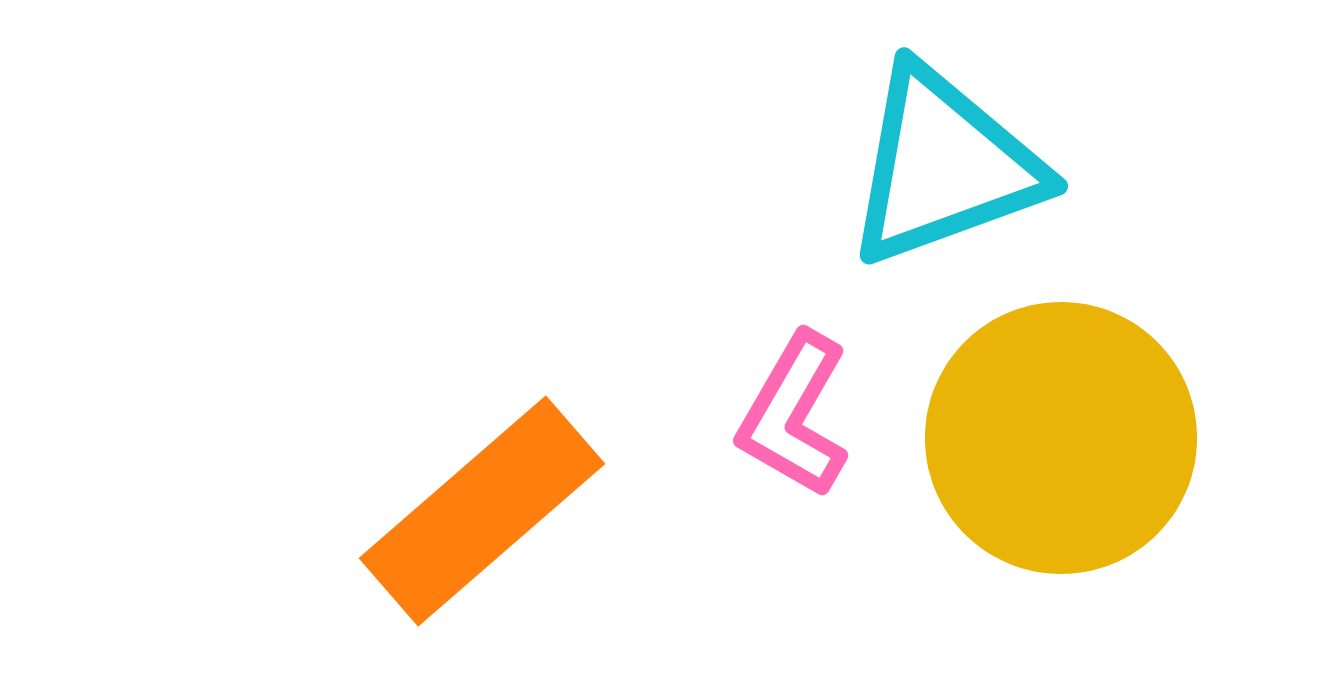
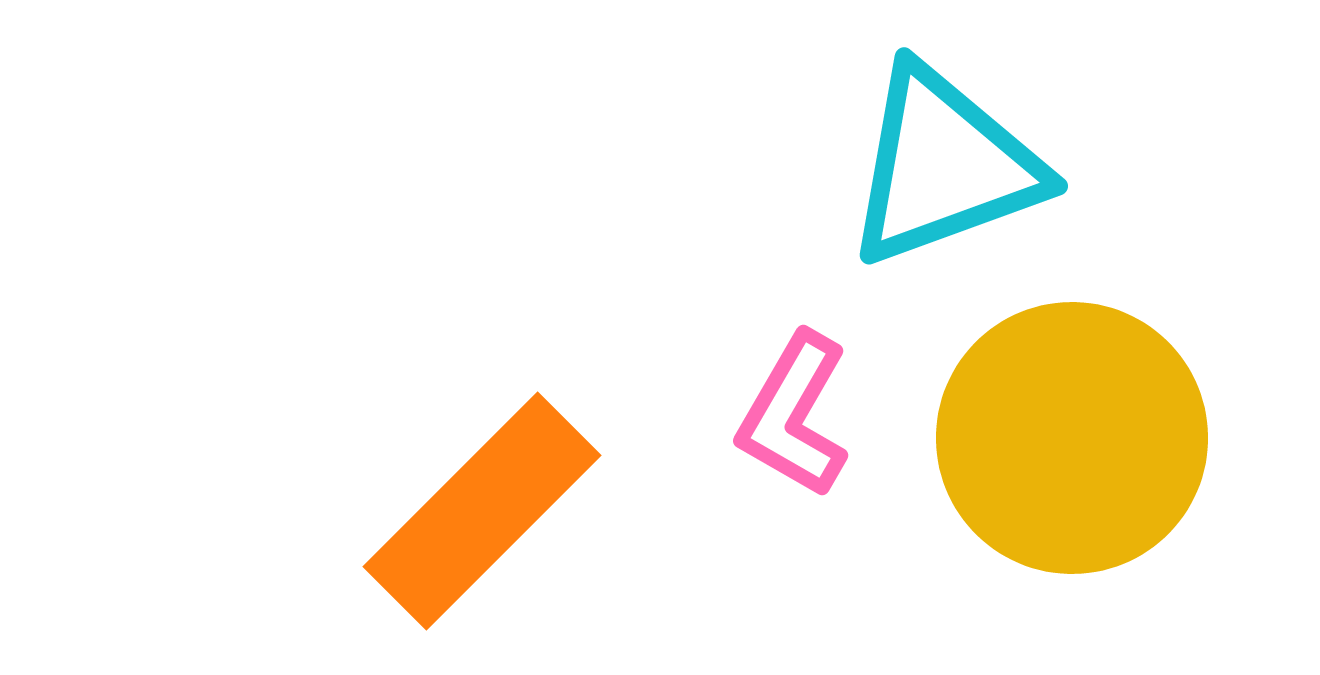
yellow circle: moved 11 px right
orange rectangle: rotated 4 degrees counterclockwise
